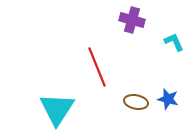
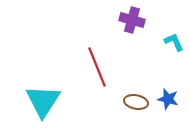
cyan triangle: moved 14 px left, 8 px up
